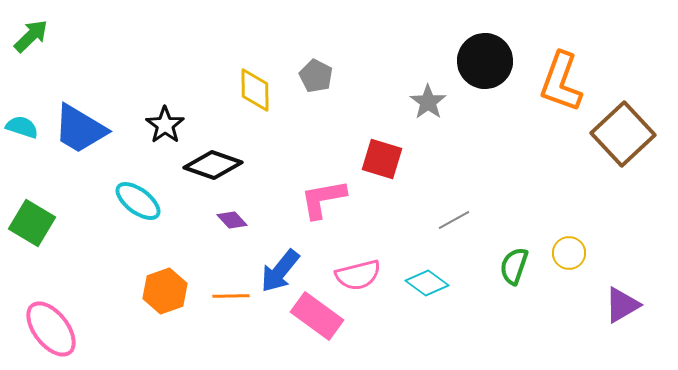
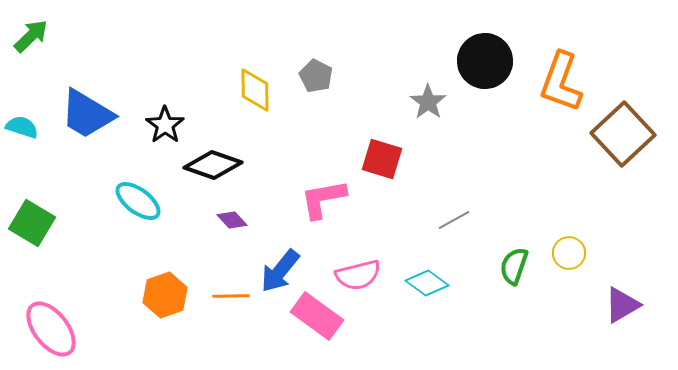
blue trapezoid: moved 7 px right, 15 px up
orange hexagon: moved 4 px down
